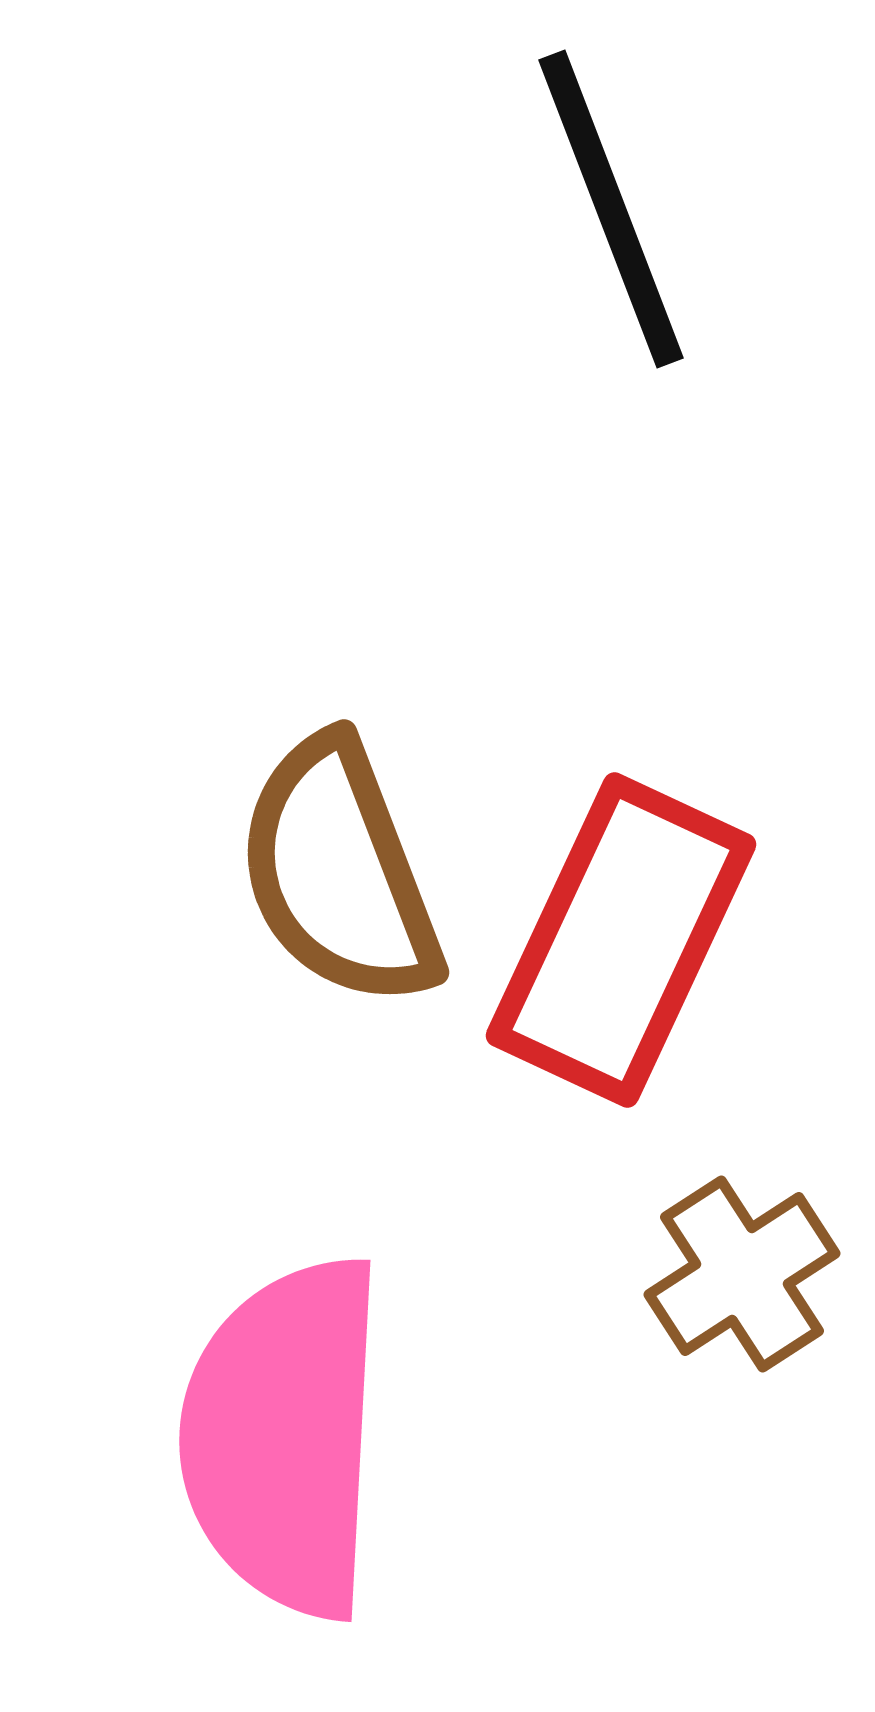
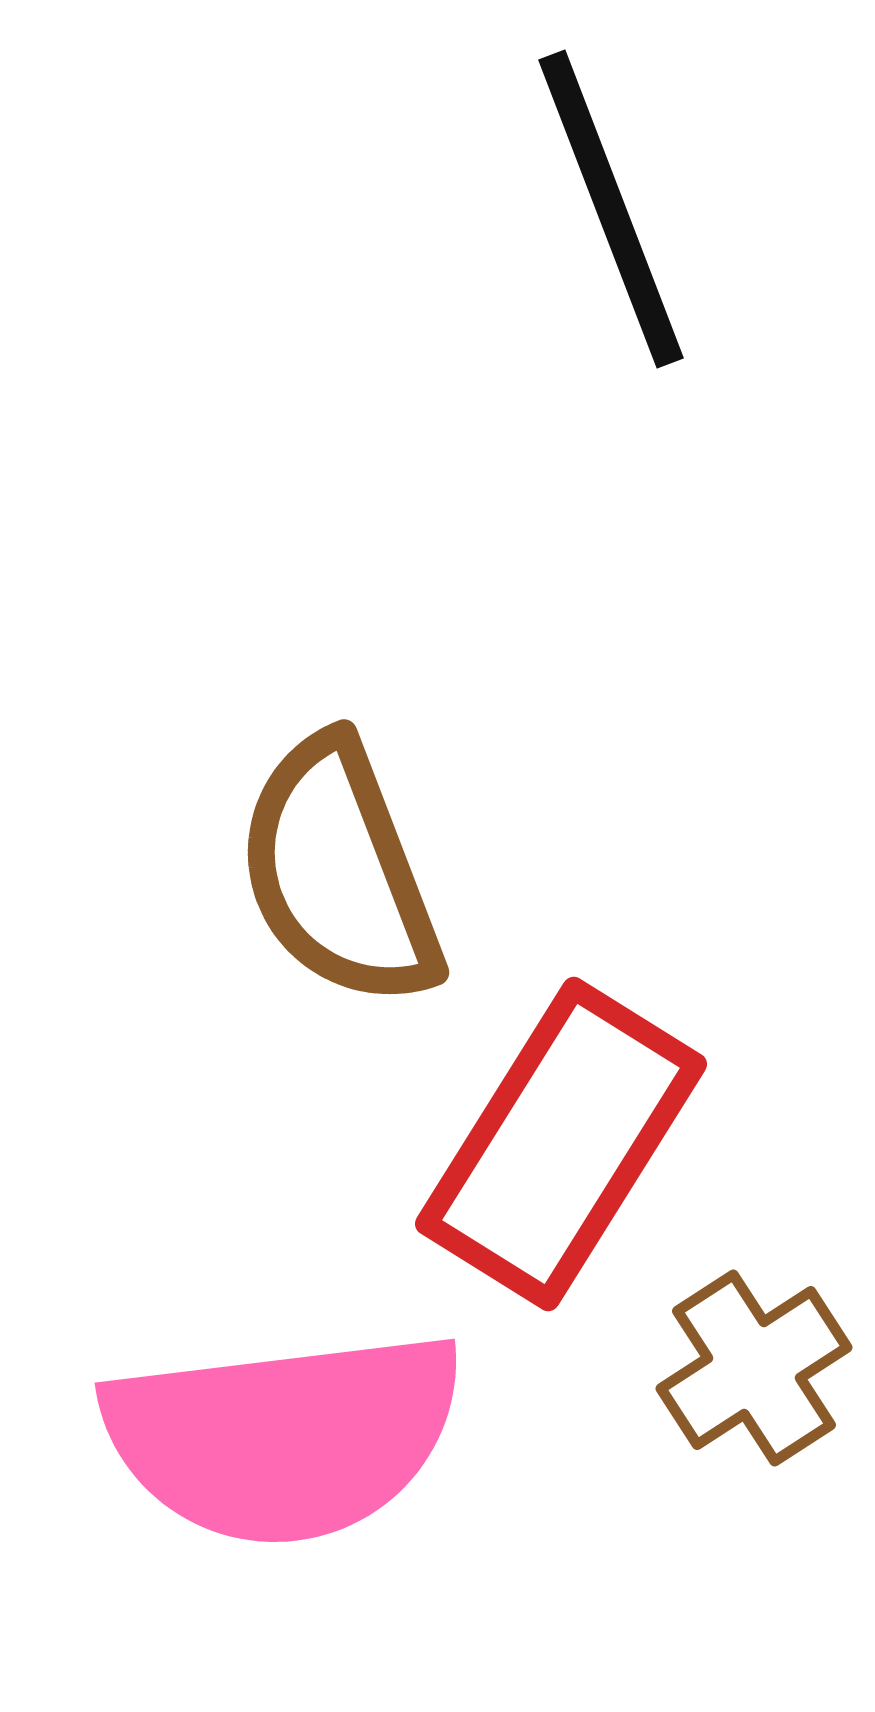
red rectangle: moved 60 px left, 204 px down; rotated 7 degrees clockwise
brown cross: moved 12 px right, 94 px down
pink semicircle: rotated 100 degrees counterclockwise
